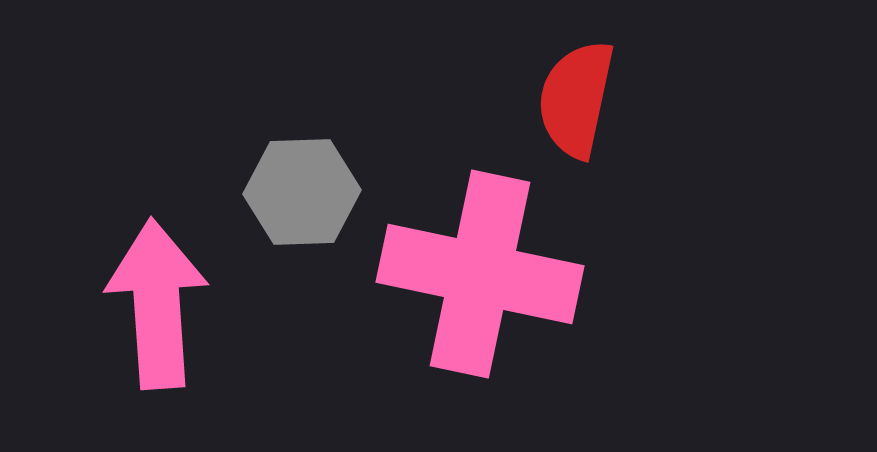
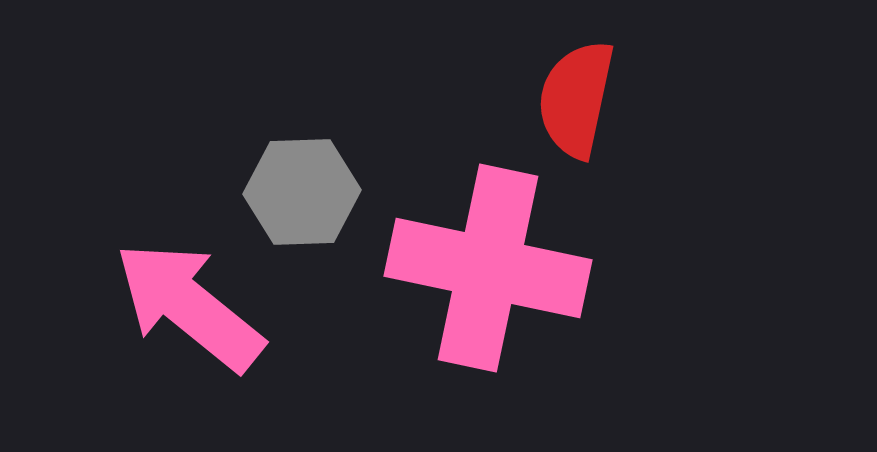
pink cross: moved 8 px right, 6 px up
pink arrow: moved 32 px right, 2 px down; rotated 47 degrees counterclockwise
